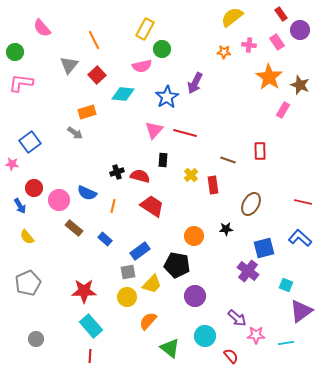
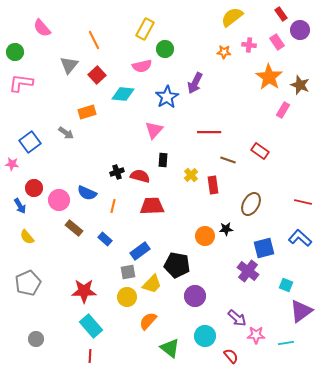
green circle at (162, 49): moved 3 px right
gray arrow at (75, 133): moved 9 px left
red line at (185, 133): moved 24 px right, 1 px up; rotated 15 degrees counterclockwise
red rectangle at (260, 151): rotated 54 degrees counterclockwise
red trapezoid at (152, 206): rotated 35 degrees counterclockwise
orange circle at (194, 236): moved 11 px right
